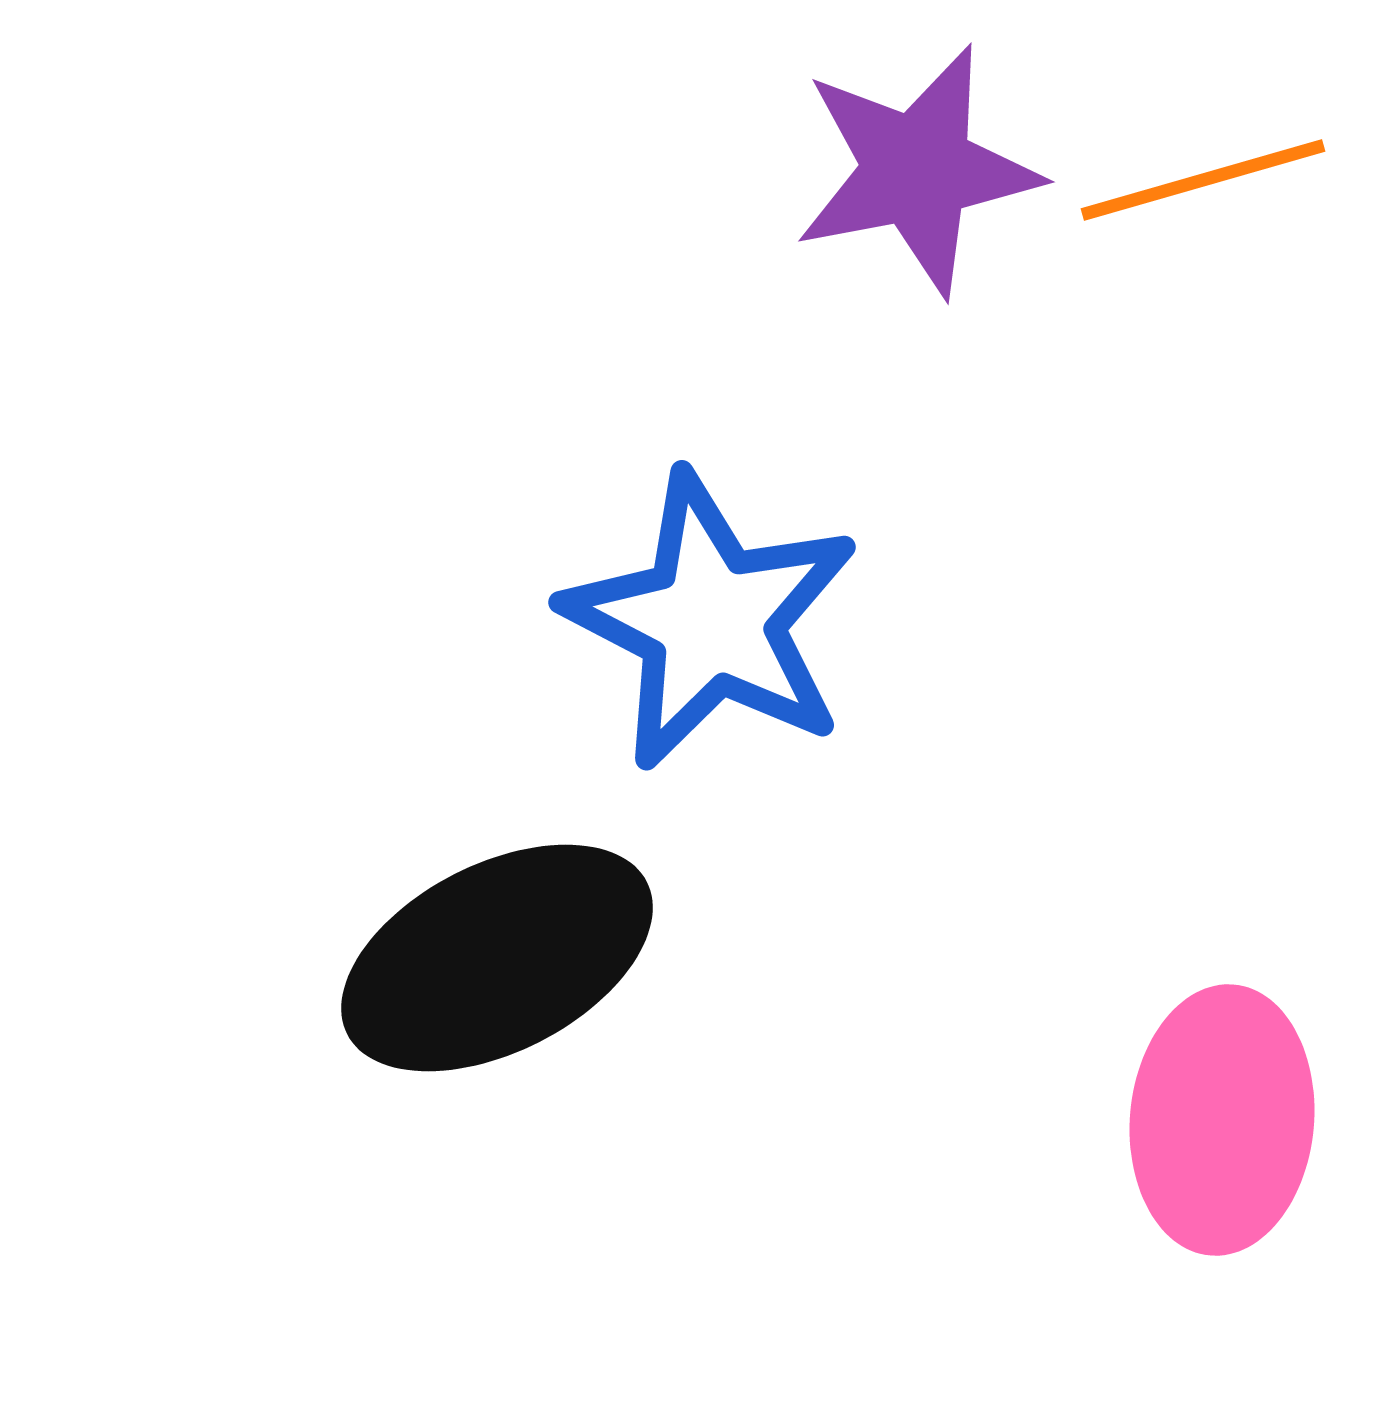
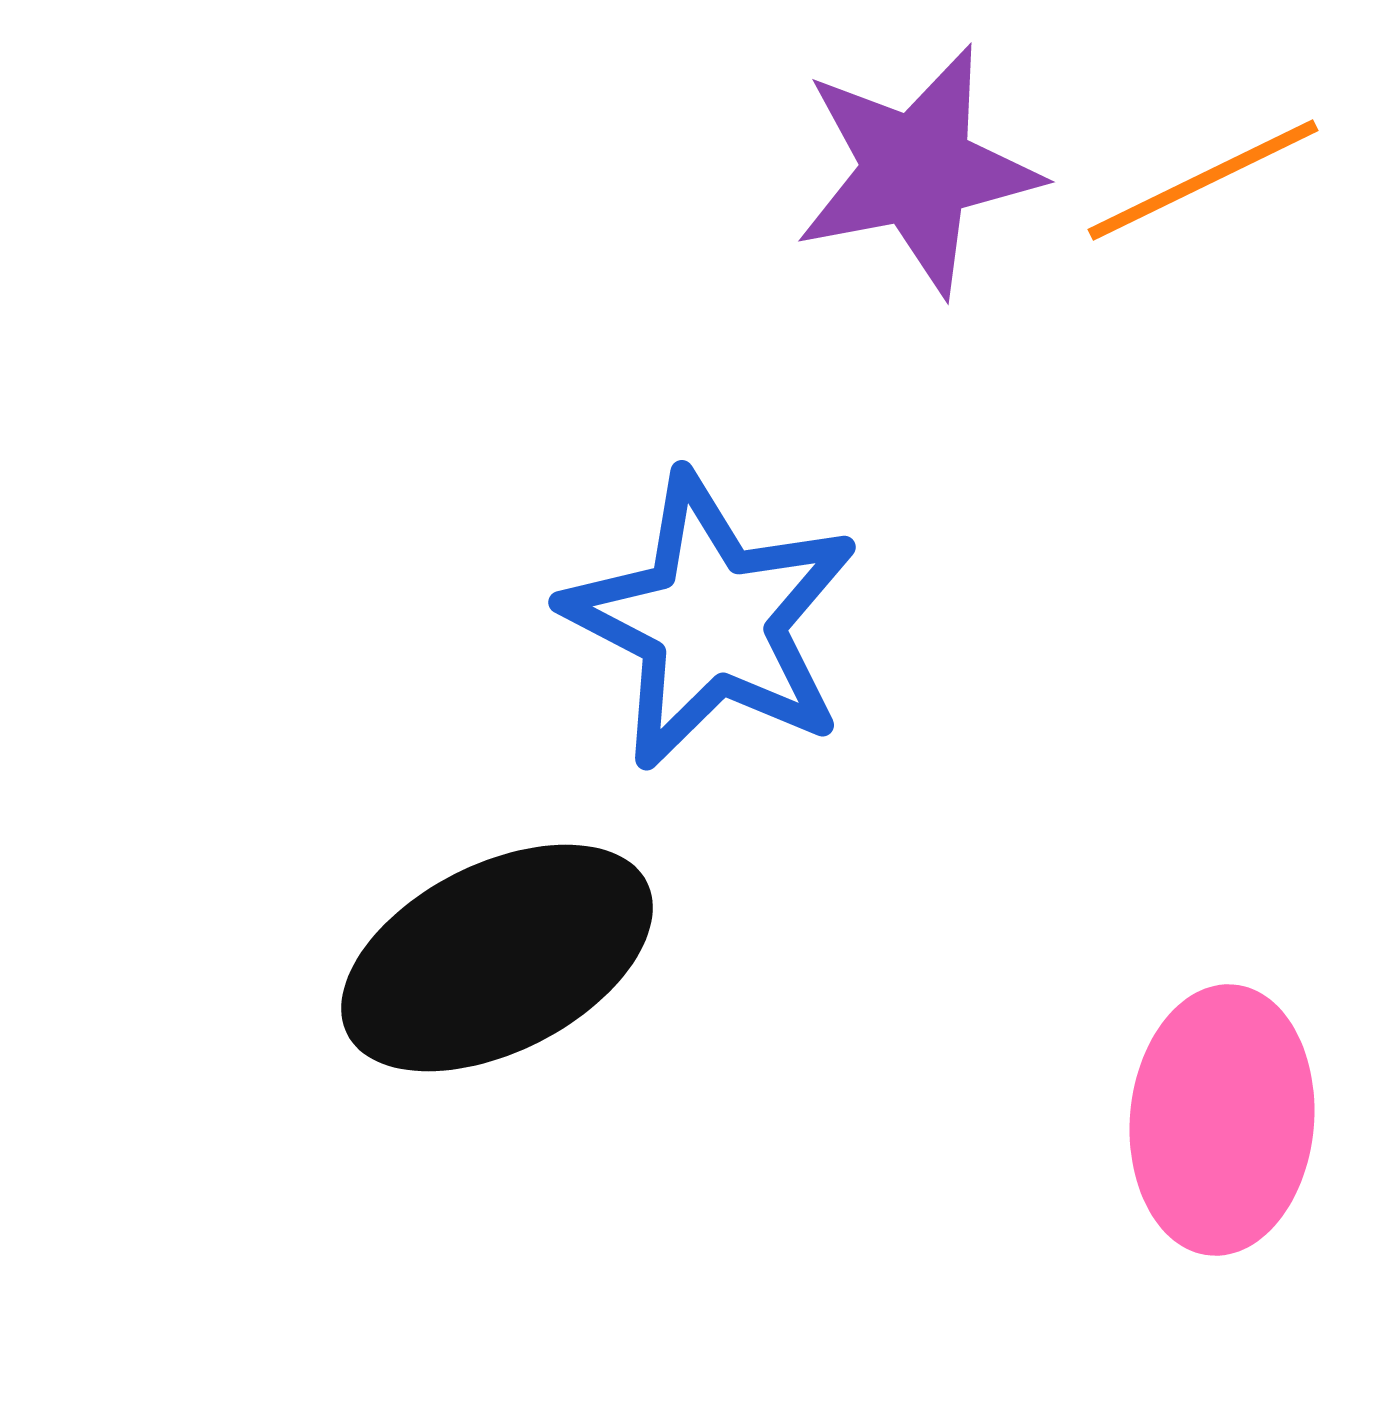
orange line: rotated 10 degrees counterclockwise
